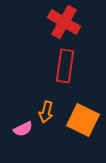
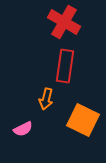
orange arrow: moved 13 px up
